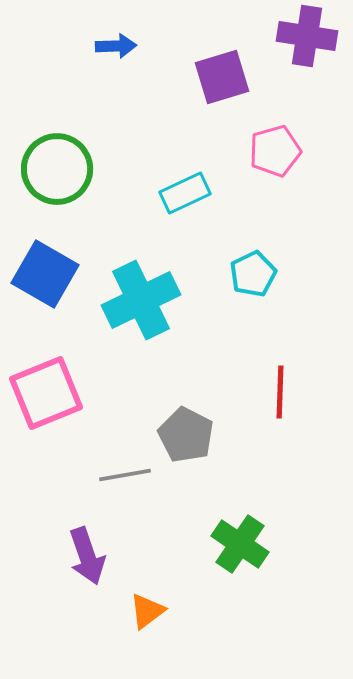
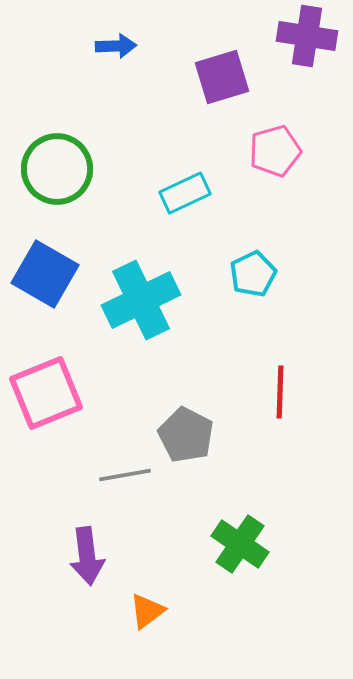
purple arrow: rotated 12 degrees clockwise
